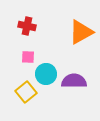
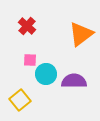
red cross: rotated 30 degrees clockwise
orange triangle: moved 2 px down; rotated 8 degrees counterclockwise
pink square: moved 2 px right, 3 px down
yellow square: moved 6 px left, 8 px down
